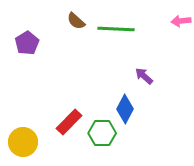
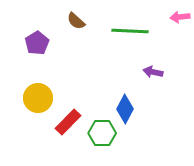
pink arrow: moved 1 px left, 4 px up
green line: moved 14 px right, 2 px down
purple pentagon: moved 10 px right
purple arrow: moved 9 px right, 4 px up; rotated 30 degrees counterclockwise
red rectangle: moved 1 px left
yellow circle: moved 15 px right, 44 px up
